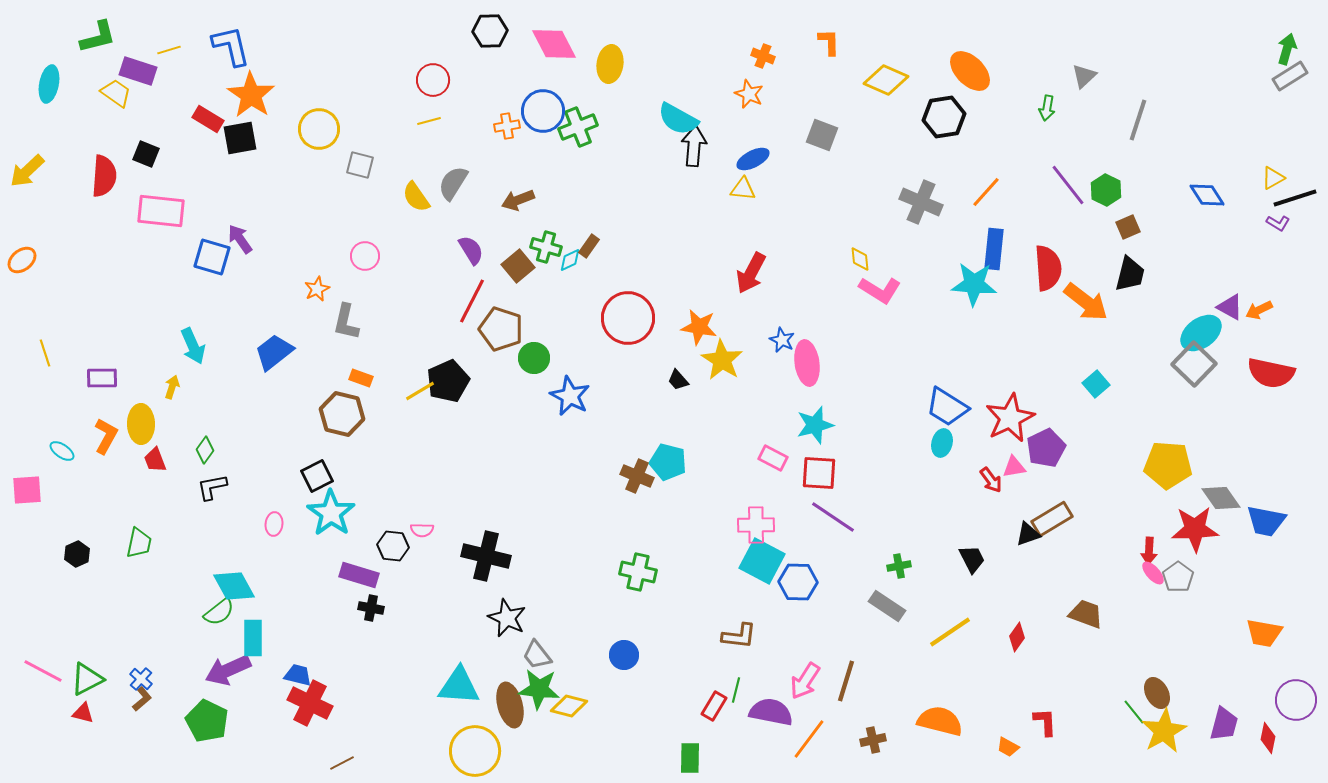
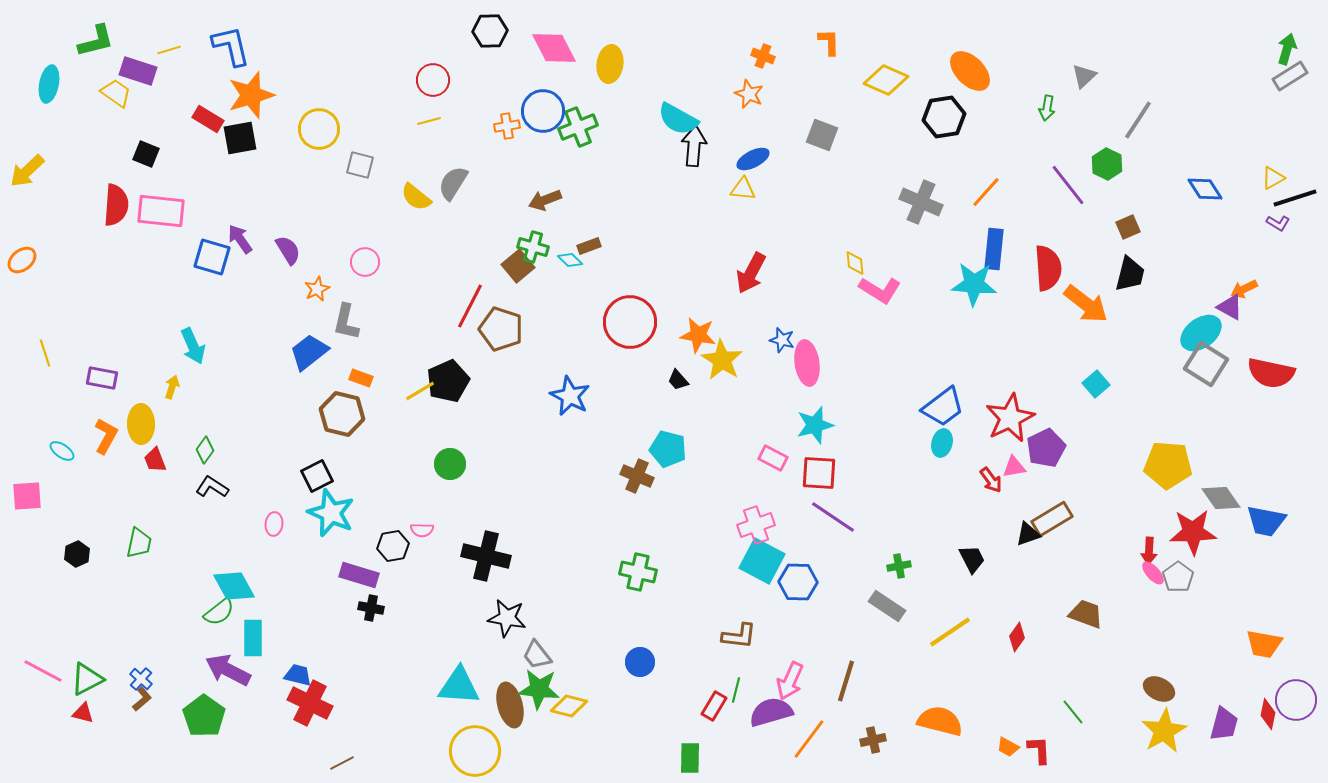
green L-shape at (98, 37): moved 2 px left, 4 px down
pink diamond at (554, 44): moved 4 px down
orange star at (251, 95): rotated 21 degrees clockwise
gray line at (1138, 120): rotated 15 degrees clockwise
red semicircle at (104, 176): moved 12 px right, 29 px down
green hexagon at (1106, 190): moved 1 px right, 26 px up
blue diamond at (1207, 195): moved 2 px left, 6 px up
yellow semicircle at (416, 197): rotated 16 degrees counterclockwise
brown arrow at (518, 200): moved 27 px right
brown rectangle at (589, 246): rotated 35 degrees clockwise
green cross at (546, 247): moved 13 px left
purple semicircle at (471, 250): moved 183 px left
pink circle at (365, 256): moved 6 px down
yellow diamond at (860, 259): moved 5 px left, 4 px down
cyan diamond at (570, 260): rotated 70 degrees clockwise
red line at (472, 301): moved 2 px left, 5 px down
orange arrow at (1086, 302): moved 2 px down
orange arrow at (1259, 310): moved 15 px left, 21 px up
red circle at (628, 318): moved 2 px right, 4 px down
orange star at (699, 327): moved 1 px left, 8 px down
blue star at (782, 340): rotated 10 degrees counterclockwise
blue trapezoid at (274, 352): moved 35 px right
green circle at (534, 358): moved 84 px left, 106 px down
gray square at (1194, 364): moved 12 px right; rotated 12 degrees counterclockwise
purple rectangle at (102, 378): rotated 12 degrees clockwise
blue trapezoid at (947, 407): moved 4 px left; rotated 69 degrees counterclockwise
cyan pentagon at (668, 462): moved 13 px up
black L-shape at (212, 487): rotated 44 degrees clockwise
pink square at (27, 490): moved 6 px down
cyan star at (331, 513): rotated 12 degrees counterclockwise
pink cross at (756, 525): rotated 18 degrees counterclockwise
red star at (1195, 529): moved 2 px left, 3 px down
black hexagon at (393, 546): rotated 16 degrees counterclockwise
black star at (507, 618): rotated 15 degrees counterclockwise
orange trapezoid at (1264, 633): moved 11 px down
blue circle at (624, 655): moved 16 px right, 7 px down
purple arrow at (228, 670): rotated 51 degrees clockwise
pink arrow at (805, 681): moved 15 px left; rotated 9 degrees counterclockwise
brown ellipse at (1157, 693): moved 2 px right, 4 px up; rotated 36 degrees counterclockwise
purple semicircle at (771, 712): rotated 27 degrees counterclockwise
green line at (1134, 712): moved 61 px left
green pentagon at (207, 721): moved 3 px left, 5 px up; rotated 9 degrees clockwise
red L-shape at (1045, 722): moved 6 px left, 28 px down
red diamond at (1268, 738): moved 24 px up
